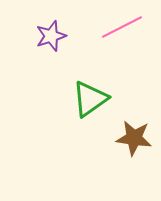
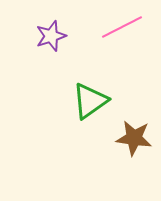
green triangle: moved 2 px down
